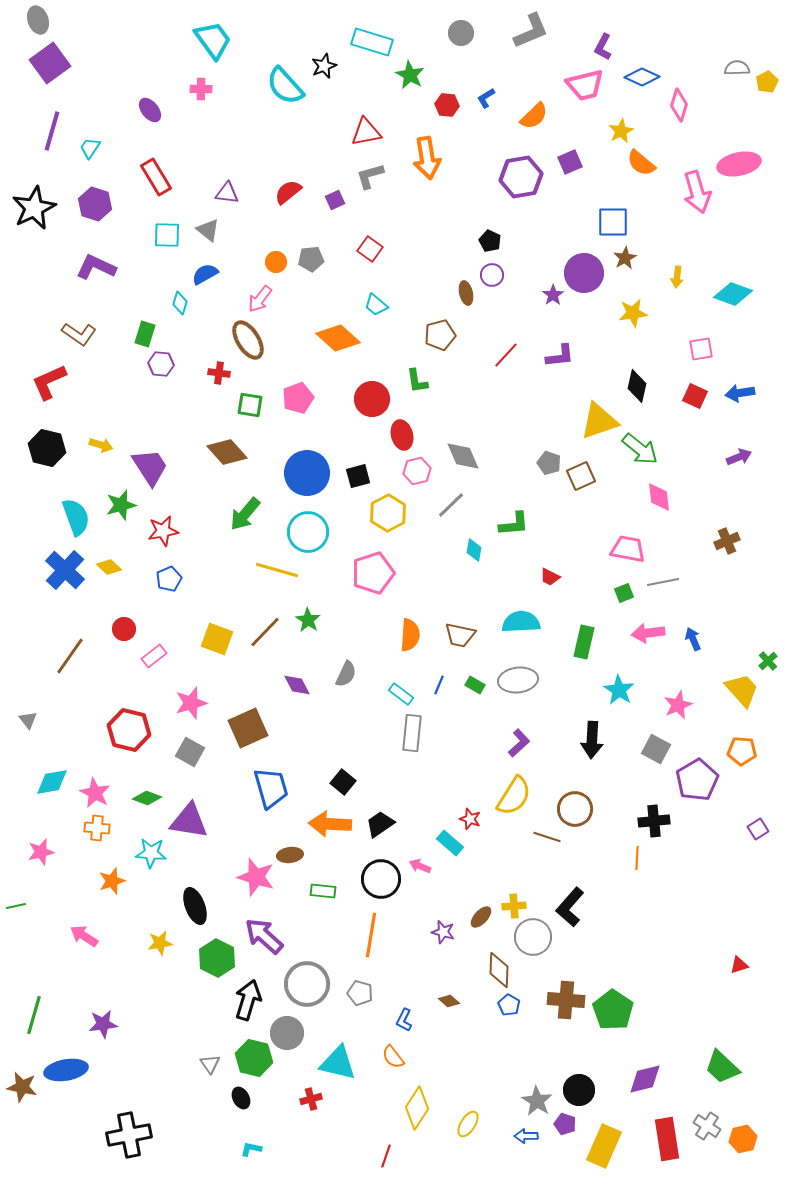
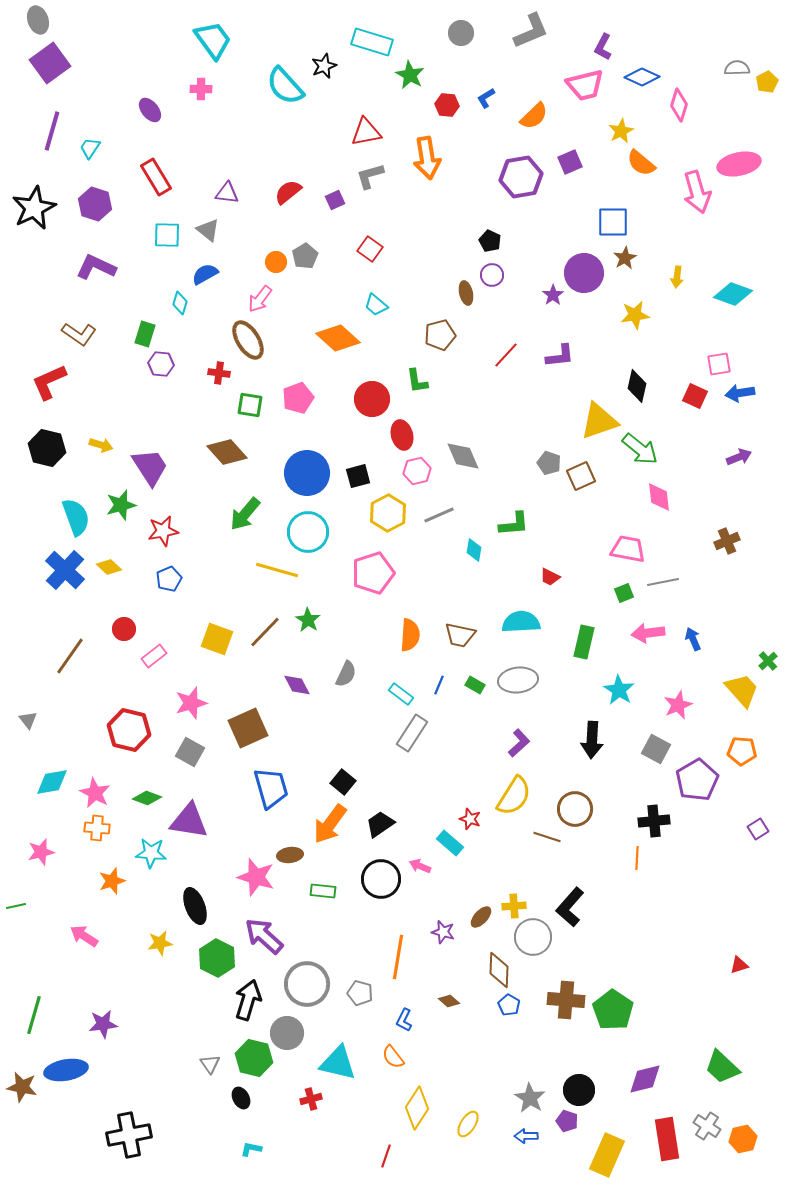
gray pentagon at (311, 259): moved 6 px left, 3 px up; rotated 25 degrees counterclockwise
yellow star at (633, 313): moved 2 px right, 2 px down
pink square at (701, 349): moved 18 px right, 15 px down
gray line at (451, 505): moved 12 px left, 10 px down; rotated 20 degrees clockwise
gray rectangle at (412, 733): rotated 27 degrees clockwise
orange arrow at (330, 824): rotated 57 degrees counterclockwise
orange line at (371, 935): moved 27 px right, 22 px down
gray star at (537, 1101): moved 7 px left, 3 px up
purple pentagon at (565, 1124): moved 2 px right, 3 px up
yellow rectangle at (604, 1146): moved 3 px right, 9 px down
